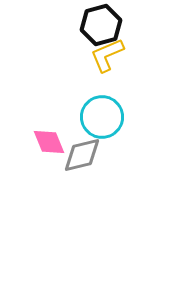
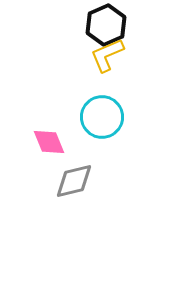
black hexagon: moved 5 px right; rotated 9 degrees counterclockwise
gray diamond: moved 8 px left, 26 px down
